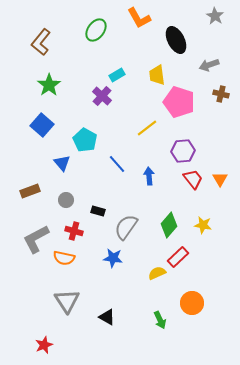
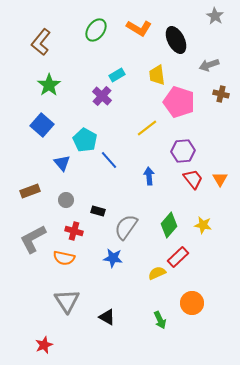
orange L-shape: moved 10 px down; rotated 30 degrees counterclockwise
blue line: moved 8 px left, 4 px up
gray L-shape: moved 3 px left
